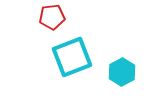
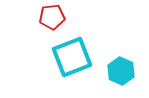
cyan hexagon: moved 1 px left, 1 px up; rotated 8 degrees counterclockwise
